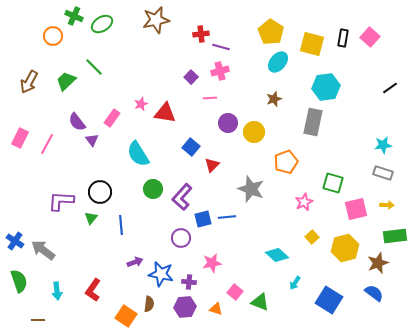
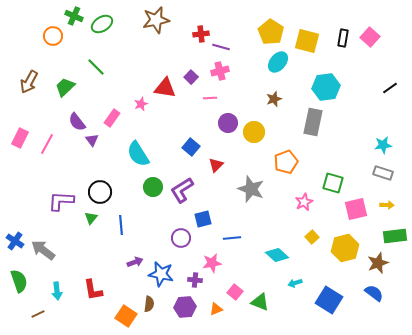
yellow square at (312, 44): moved 5 px left, 3 px up
green line at (94, 67): moved 2 px right
green trapezoid at (66, 81): moved 1 px left, 6 px down
red triangle at (165, 113): moved 25 px up
red triangle at (212, 165): moved 4 px right
green circle at (153, 189): moved 2 px up
purple L-shape at (182, 197): moved 7 px up; rotated 16 degrees clockwise
blue line at (227, 217): moved 5 px right, 21 px down
purple cross at (189, 282): moved 6 px right, 2 px up
cyan arrow at (295, 283): rotated 40 degrees clockwise
red L-shape at (93, 290): rotated 45 degrees counterclockwise
orange triangle at (216, 309): rotated 40 degrees counterclockwise
brown line at (38, 320): moved 6 px up; rotated 24 degrees counterclockwise
